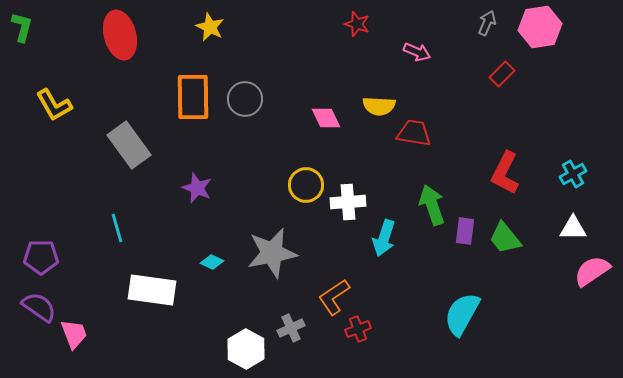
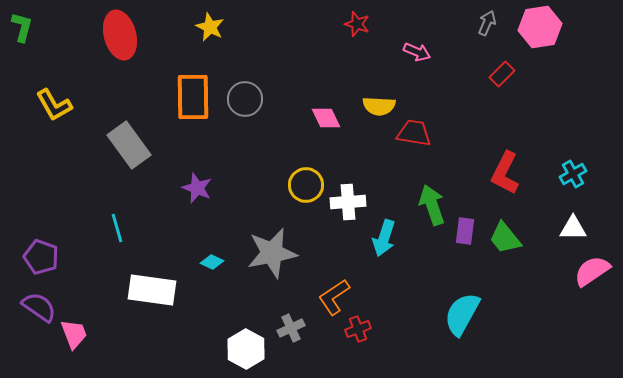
purple pentagon: rotated 20 degrees clockwise
